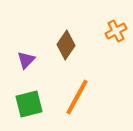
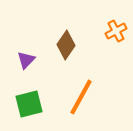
orange line: moved 4 px right
